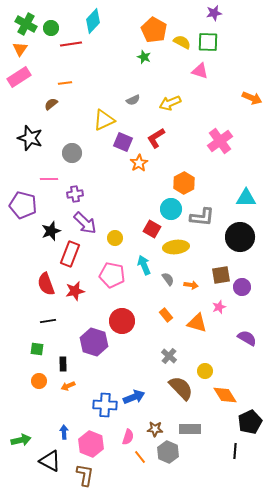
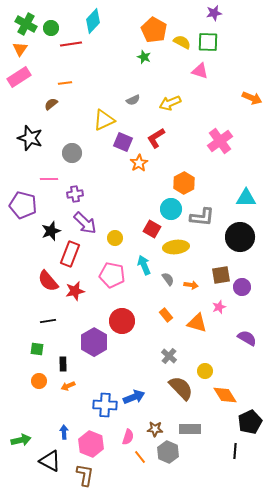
red semicircle at (46, 284): moved 2 px right, 3 px up; rotated 20 degrees counterclockwise
purple hexagon at (94, 342): rotated 12 degrees clockwise
